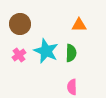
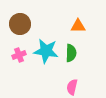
orange triangle: moved 1 px left, 1 px down
cyan star: rotated 15 degrees counterclockwise
pink cross: rotated 16 degrees clockwise
pink semicircle: rotated 14 degrees clockwise
